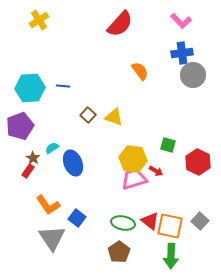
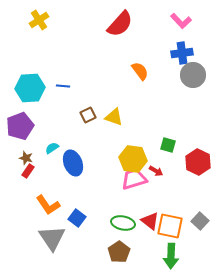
brown square: rotated 21 degrees clockwise
brown star: moved 7 px left; rotated 16 degrees counterclockwise
